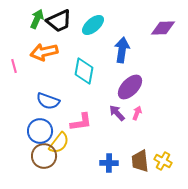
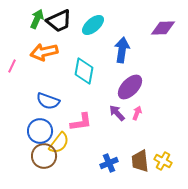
pink line: moved 2 px left; rotated 40 degrees clockwise
blue cross: rotated 24 degrees counterclockwise
